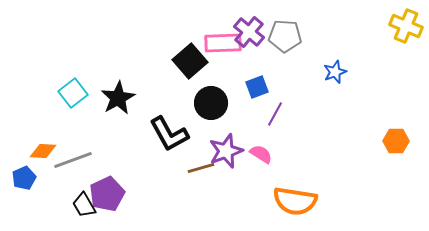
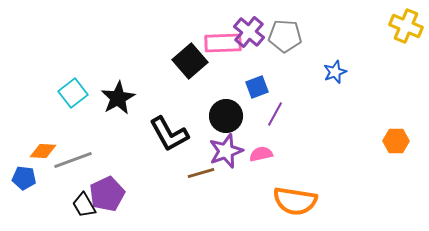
black circle: moved 15 px right, 13 px down
pink semicircle: rotated 45 degrees counterclockwise
brown line: moved 5 px down
blue pentagon: rotated 30 degrees clockwise
